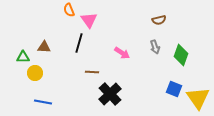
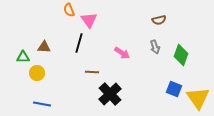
yellow circle: moved 2 px right
blue line: moved 1 px left, 2 px down
